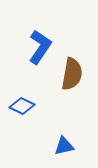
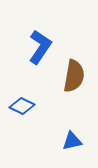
brown semicircle: moved 2 px right, 2 px down
blue triangle: moved 8 px right, 5 px up
